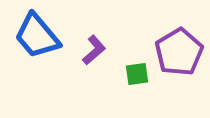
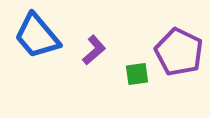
purple pentagon: rotated 15 degrees counterclockwise
